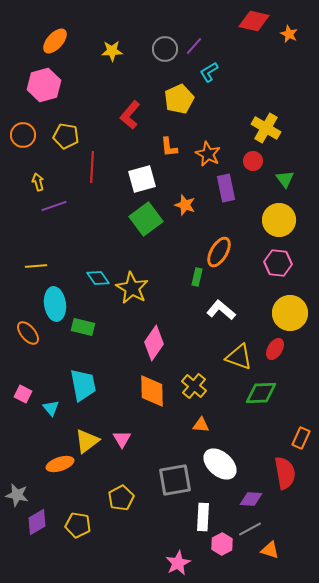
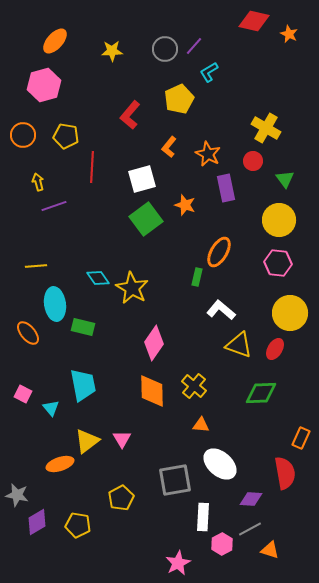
orange L-shape at (169, 147): rotated 45 degrees clockwise
yellow triangle at (239, 357): moved 12 px up
